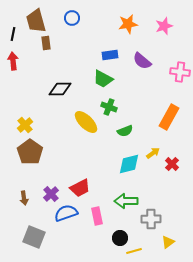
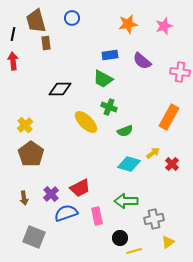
brown pentagon: moved 1 px right, 2 px down
cyan diamond: rotated 30 degrees clockwise
gray cross: moved 3 px right; rotated 12 degrees counterclockwise
